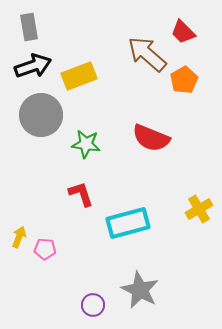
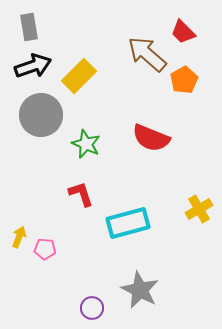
yellow rectangle: rotated 24 degrees counterclockwise
green star: rotated 16 degrees clockwise
purple circle: moved 1 px left, 3 px down
